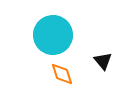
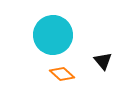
orange diamond: rotated 30 degrees counterclockwise
